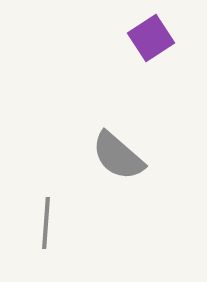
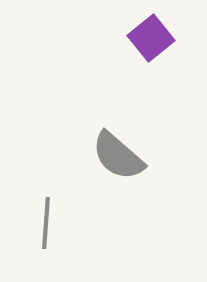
purple square: rotated 6 degrees counterclockwise
